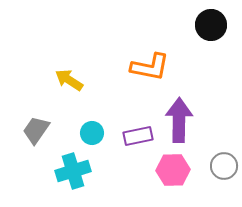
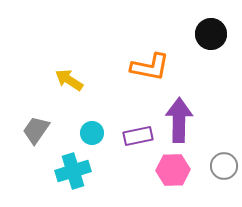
black circle: moved 9 px down
